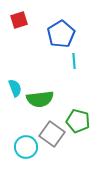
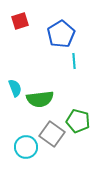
red square: moved 1 px right, 1 px down
